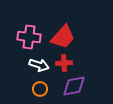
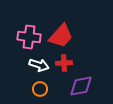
red trapezoid: moved 2 px left, 1 px up
purple diamond: moved 7 px right
